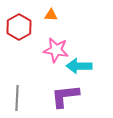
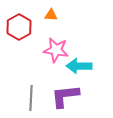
gray line: moved 14 px right
